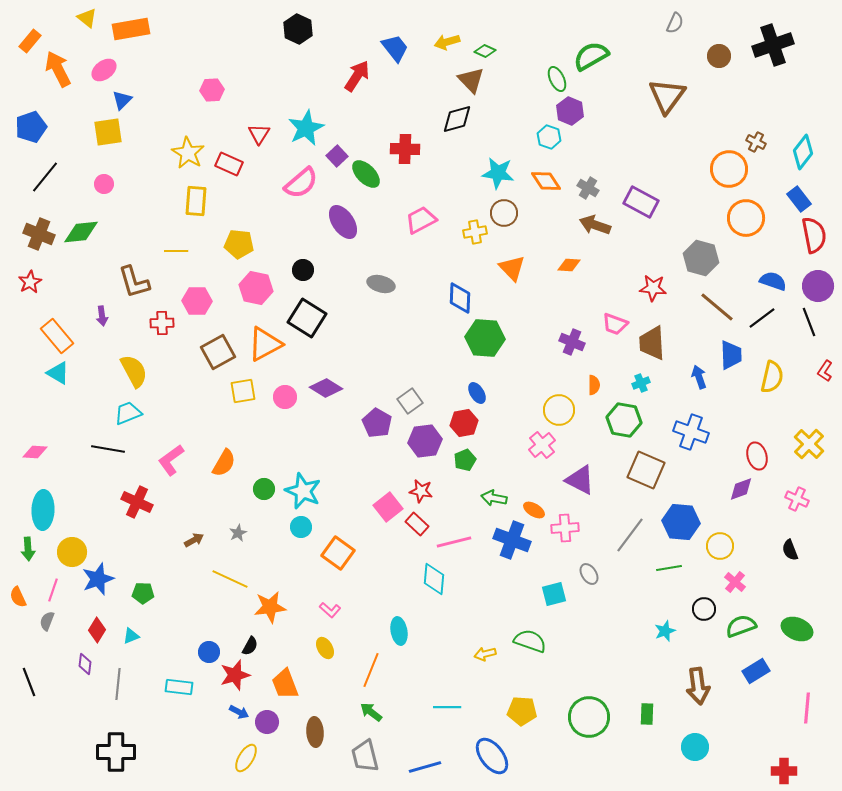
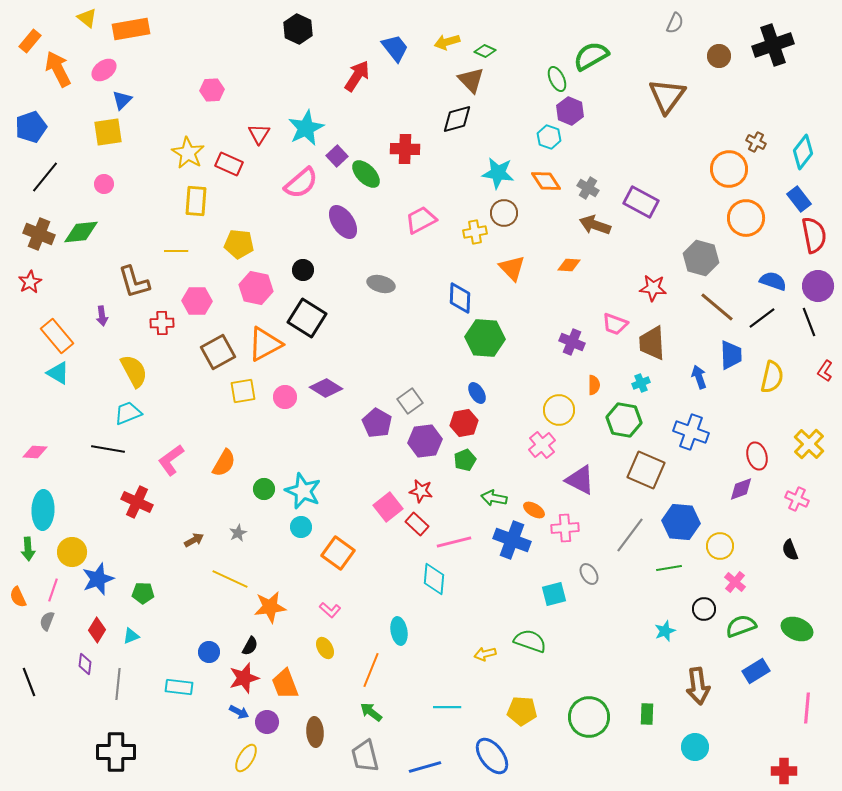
red star at (235, 675): moved 9 px right, 3 px down
